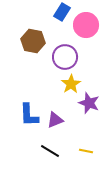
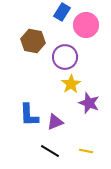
purple triangle: moved 2 px down
